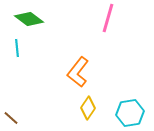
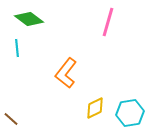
pink line: moved 4 px down
orange L-shape: moved 12 px left, 1 px down
yellow diamond: moved 7 px right; rotated 30 degrees clockwise
brown line: moved 1 px down
